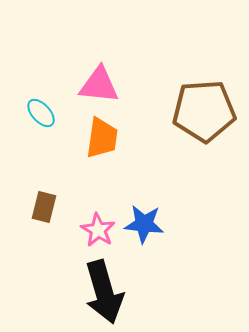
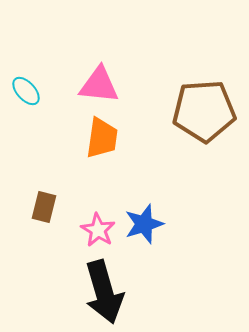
cyan ellipse: moved 15 px left, 22 px up
blue star: rotated 24 degrees counterclockwise
